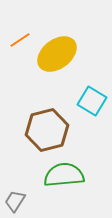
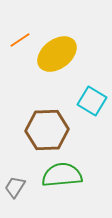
brown hexagon: rotated 12 degrees clockwise
green semicircle: moved 2 px left
gray trapezoid: moved 14 px up
